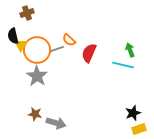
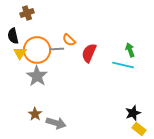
yellow triangle: moved 1 px left, 8 px down
gray line: rotated 16 degrees clockwise
brown star: rotated 24 degrees clockwise
yellow rectangle: rotated 56 degrees clockwise
